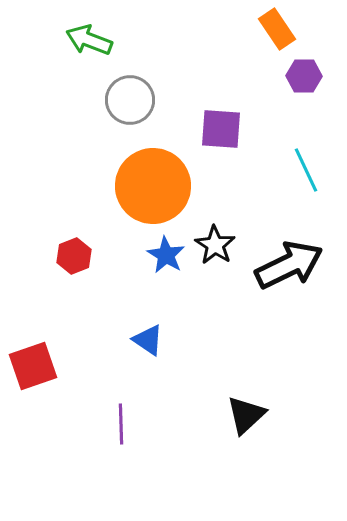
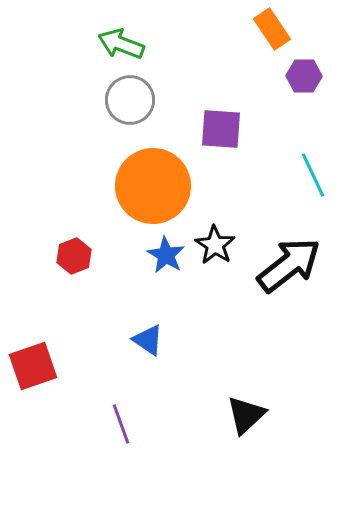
orange rectangle: moved 5 px left
green arrow: moved 32 px right, 4 px down
cyan line: moved 7 px right, 5 px down
black arrow: rotated 12 degrees counterclockwise
purple line: rotated 18 degrees counterclockwise
